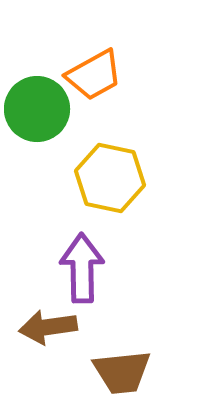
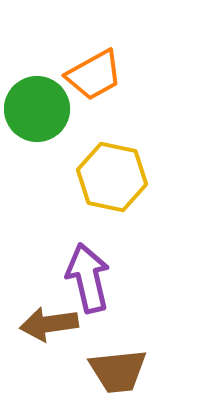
yellow hexagon: moved 2 px right, 1 px up
purple arrow: moved 6 px right, 10 px down; rotated 12 degrees counterclockwise
brown arrow: moved 1 px right, 3 px up
brown trapezoid: moved 4 px left, 1 px up
